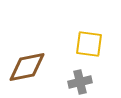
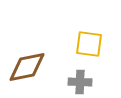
gray cross: rotated 15 degrees clockwise
